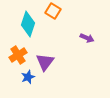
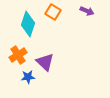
orange square: moved 1 px down
purple arrow: moved 27 px up
purple triangle: rotated 24 degrees counterclockwise
blue star: rotated 16 degrees clockwise
